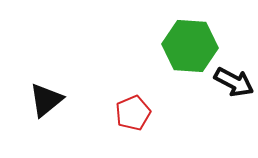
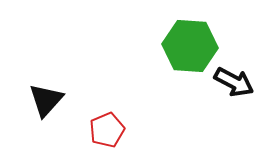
black triangle: rotated 9 degrees counterclockwise
red pentagon: moved 26 px left, 17 px down
